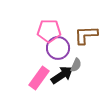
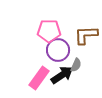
purple circle: moved 2 px down
